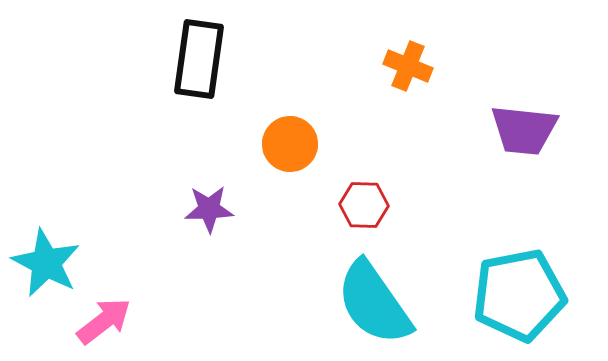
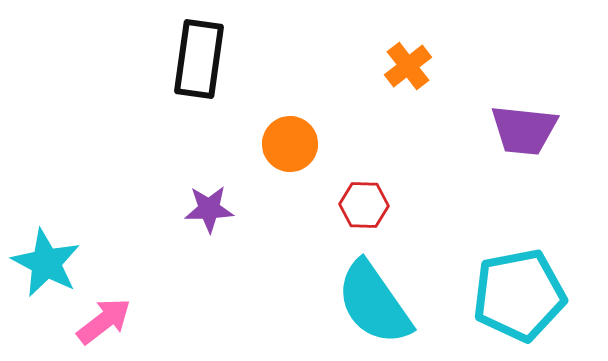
orange cross: rotated 30 degrees clockwise
